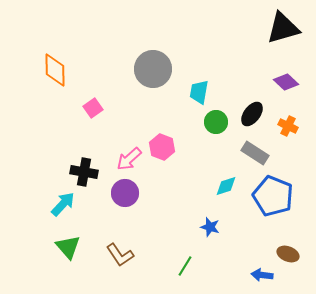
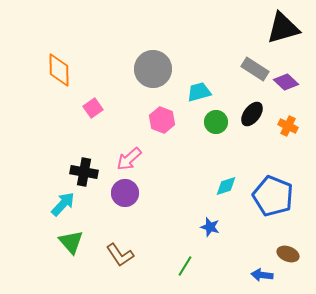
orange diamond: moved 4 px right
cyan trapezoid: rotated 65 degrees clockwise
pink hexagon: moved 27 px up
gray rectangle: moved 84 px up
green triangle: moved 3 px right, 5 px up
